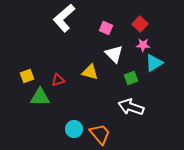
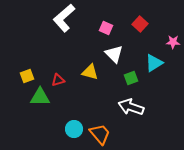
pink star: moved 30 px right, 3 px up
